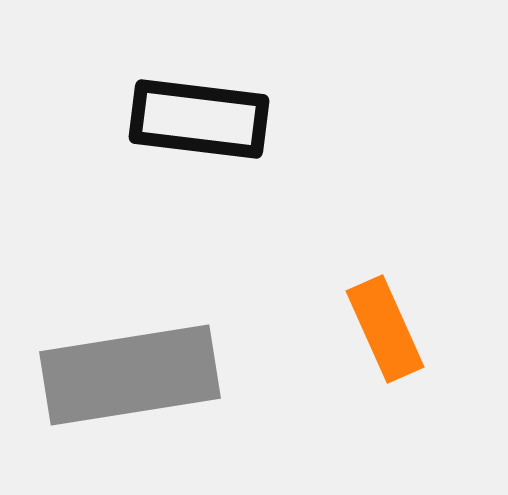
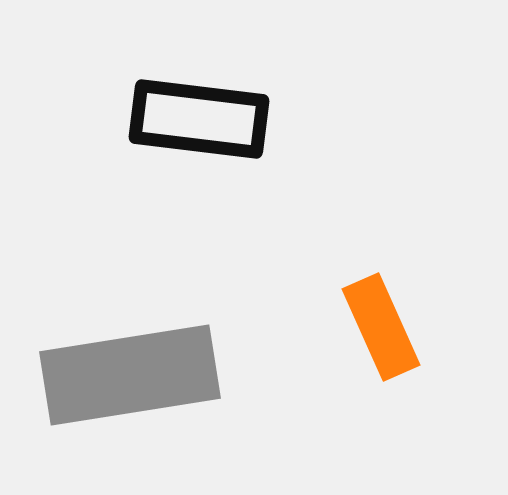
orange rectangle: moved 4 px left, 2 px up
